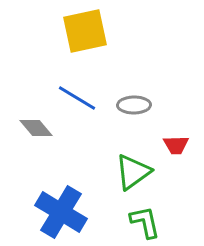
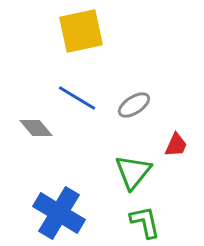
yellow square: moved 4 px left
gray ellipse: rotated 32 degrees counterclockwise
red trapezoid: rotated 64 degrees counterclockwise
green triangle: rotated 15 degrees counterclockwise
blue cross: moved 2 px left, 1 px down
